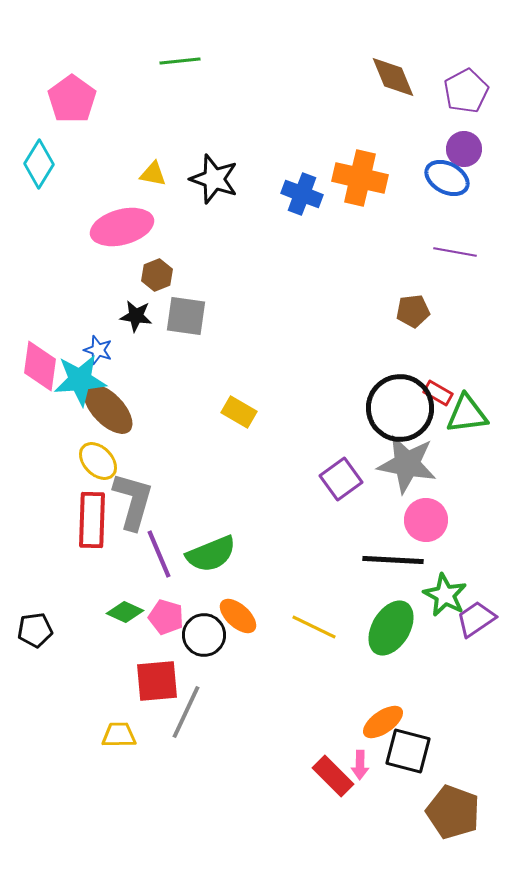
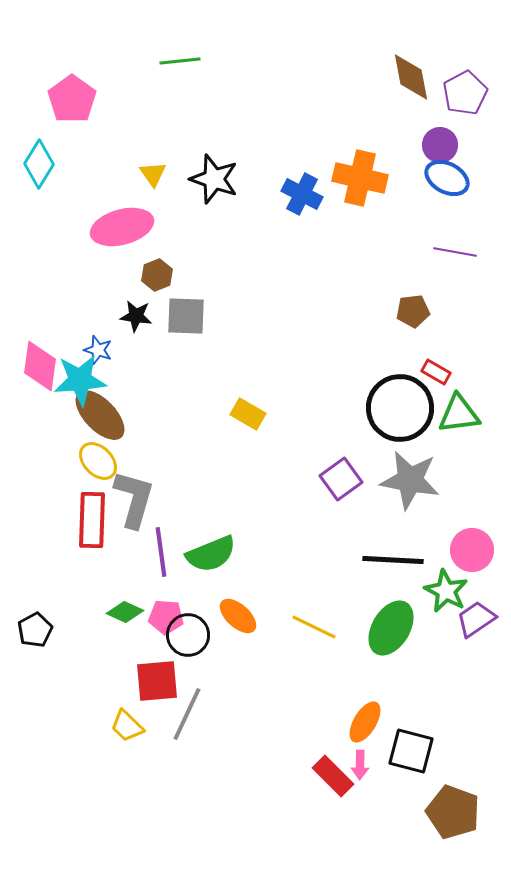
brown diamond at (393, 77): moved 18 px right; rotated 12 degrees clockwise
purple pentagon at (466, 91): moved 1 px left, 2 px down
purple circle at (464, 149): moved 24 px left, 4 px up
yellow triangle at (153, 174): rotated 44 degrees clockwise
blue cross at (302, 194): rotated 6 degrees clockwise
gray square at (186, 316): rotated 6 degrees counterclockwise
red rectangle at (438, 393): moved 2 px left, 21 px up
brown ellipse at (108, 409): moved 8 px left, 6 px down
yellow rectangle at (239, 412): moved 9 px right, 2 px down
green triangle at (467, 414): moved 8 px left
gray star at (407, 464): moved 3 px right, 16 px down
gray L-shape at (133, 501): moved 1 px right, 2 px up
pink circle at (426, 520): moved 46 px right, 30 px down
purple line at (159, 554): moved 2 px right, 2 px up; rotated 15 degrees clockwise
green star at (445, 595): moved 1 px right, 4 px up
pink pentagon at (166, 617): rotated 12 degrees counterclockwise
black pentagon at (35, 630): rotated 20 degrees counterclockwise
black circle at (204, 635): moved 16 px left
gray line at (186, 712): moved 1 px right, 2 px down
orange ellipse at (383, 722): moved 18 px left; rotated 24 degrees counterclockwise
yellow trapezoid at (119, 735): moved 8 px right, 9 px up; rotated 135 degrees counterclockwise
black square at (408, 751): moved 3 px right
